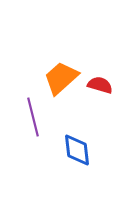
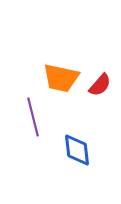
orange trapezoid: rotated 126 degrees counterclockwise
red semicircle: rotated 115 degrees clockwise
